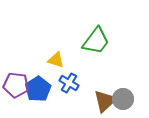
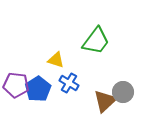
gray circle: moved 7 px up
